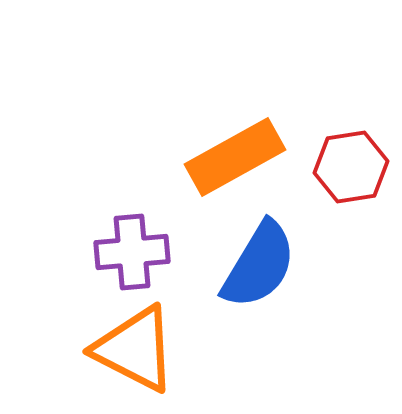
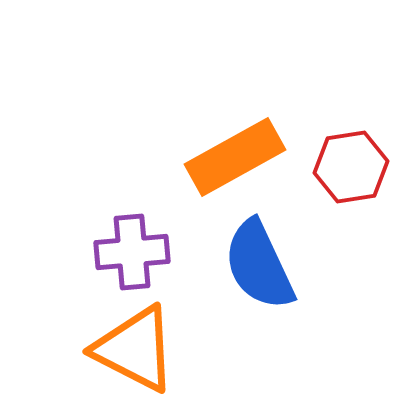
blue semicircle: rotated 124 degrees clockwise
